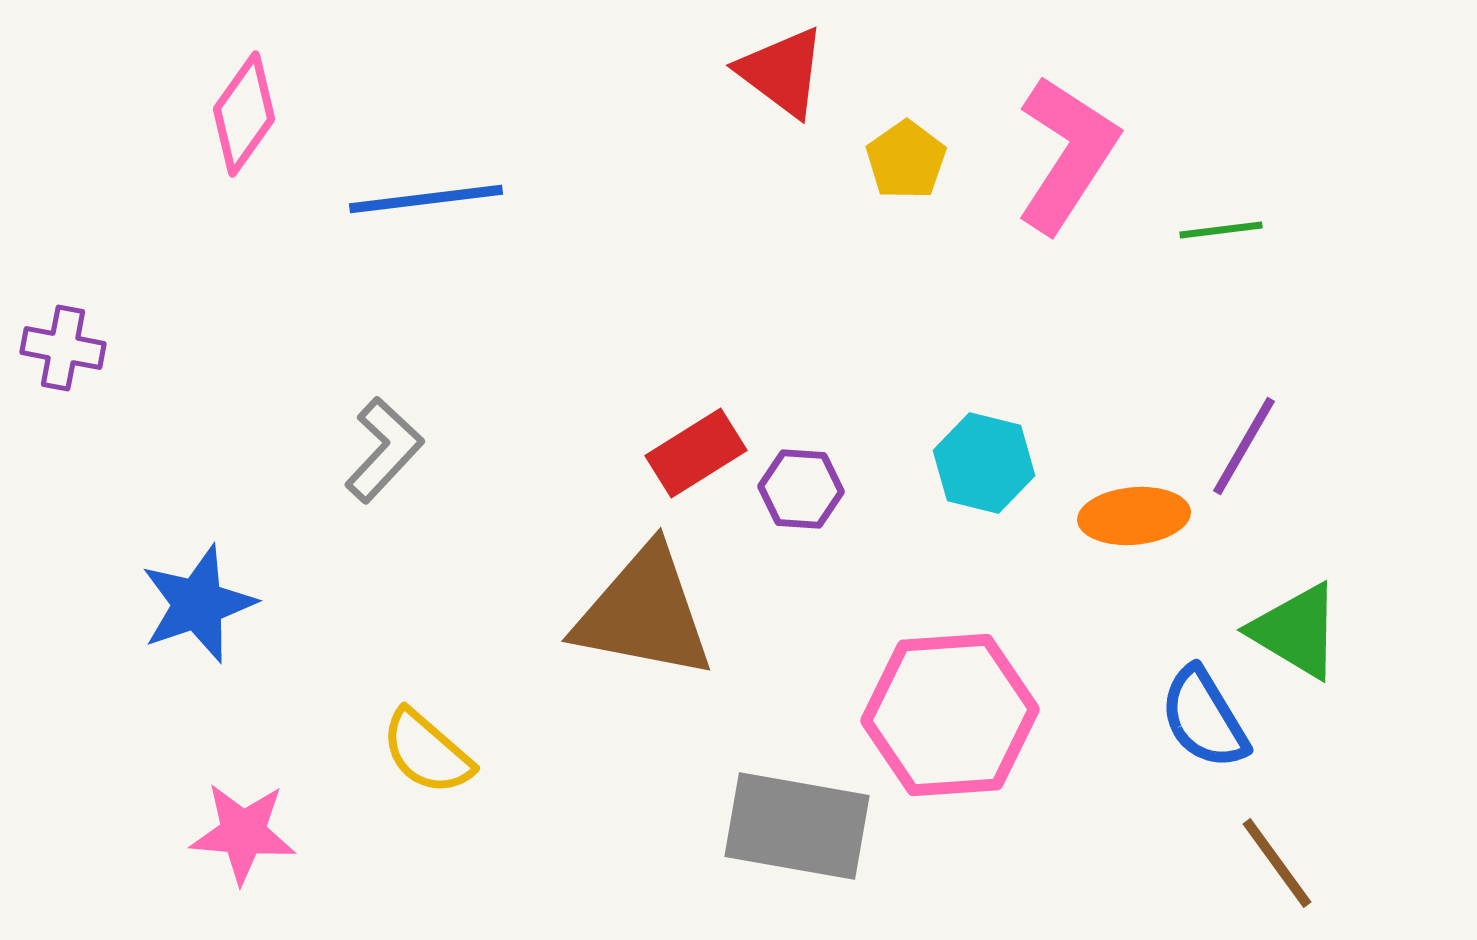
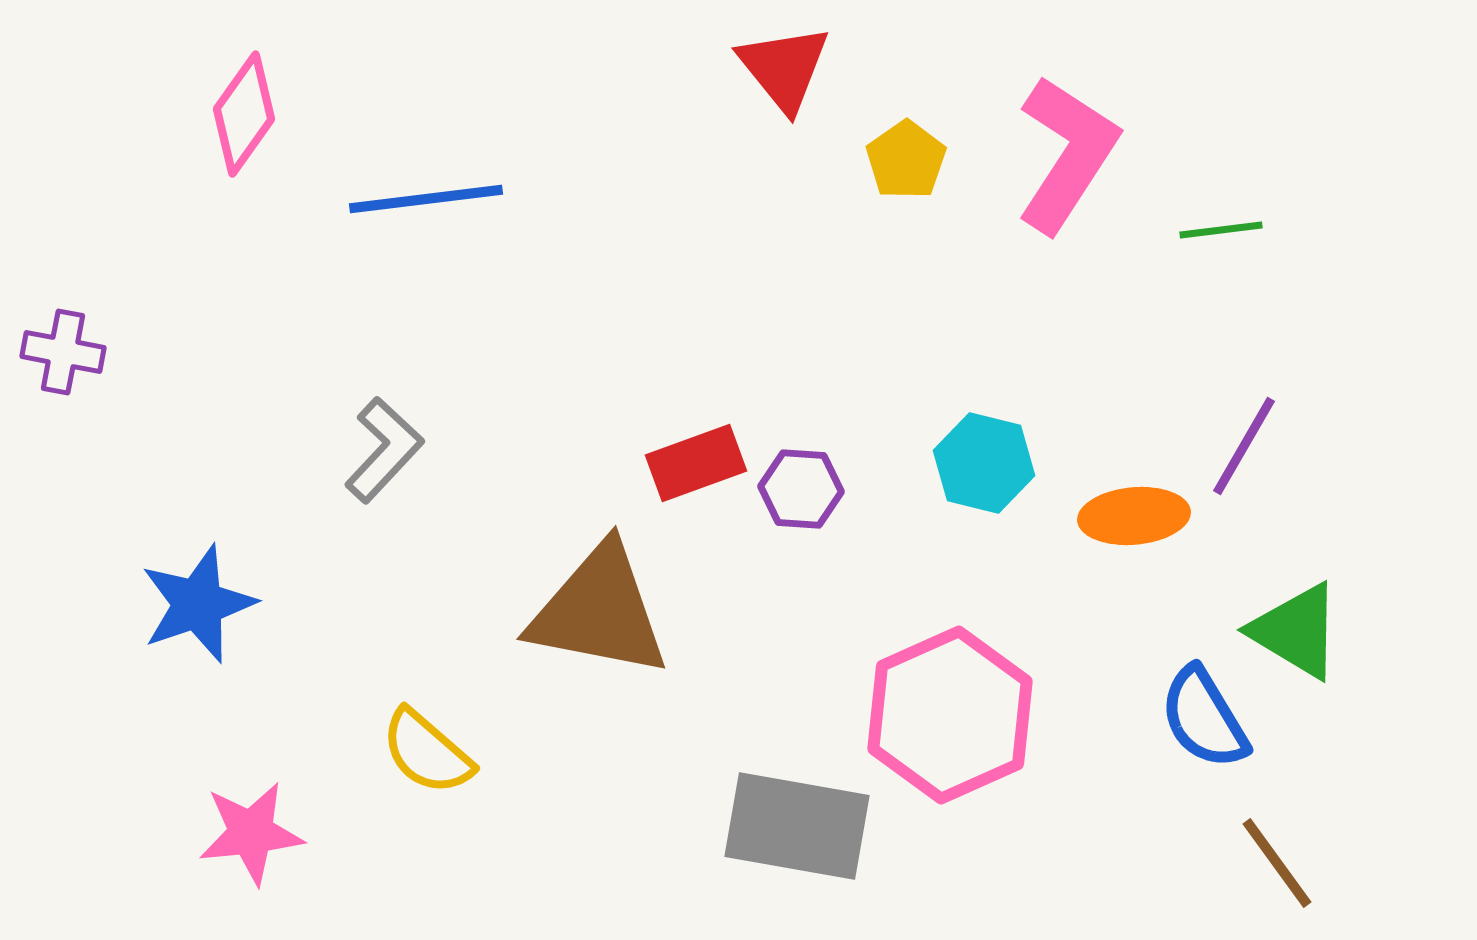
red triangle: moved 2 px right, 4 px up; rotated 14 degrees clockwise
purple cross: moved 4 px down
red rectangle: moved 10 px down; rotated 12 degrees clockwise
brown triangle: moved 45 px left, 2 px up
pink hexagon: rotated 20 degrees counterclockwise
pink star: moved 8 px right; rotated 11 degrees counterclockwise
